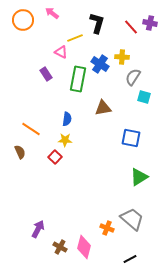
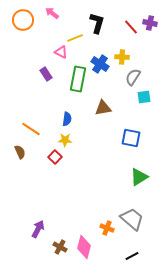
cyan square: rotated 24 degrees counterclockwise
black line: moved 2 px right, 3 px up
